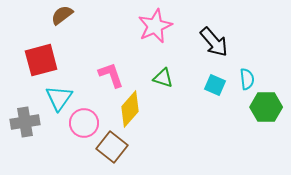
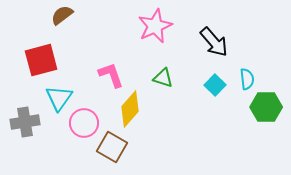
cyan square: rotated 20 degrees clockwise
brown square: rotated 8 degrees counterclockwise
